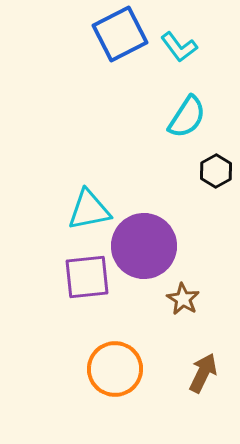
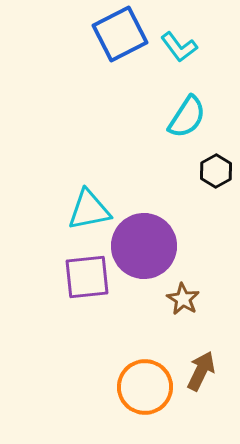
orange circle: moved 30 px right, 18 px down
brown arrow: moved 2 px left, 2 px up
